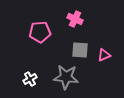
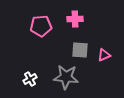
pink cross: rotated 28 degrees counterclockwise
pink pentagon: moved 1 px right, 6 px up
